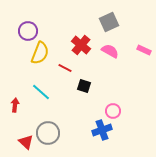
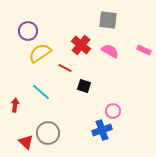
gray square: moved 1 px left, 2 px up; rotated 30 degrees clockwise
yellow semicircle: rotated 145 degrees counterclockwise
